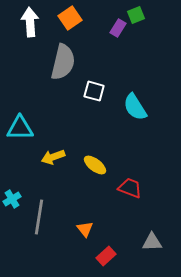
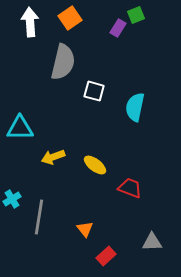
cyan semicircle: rotated 44 degrees clockwise
